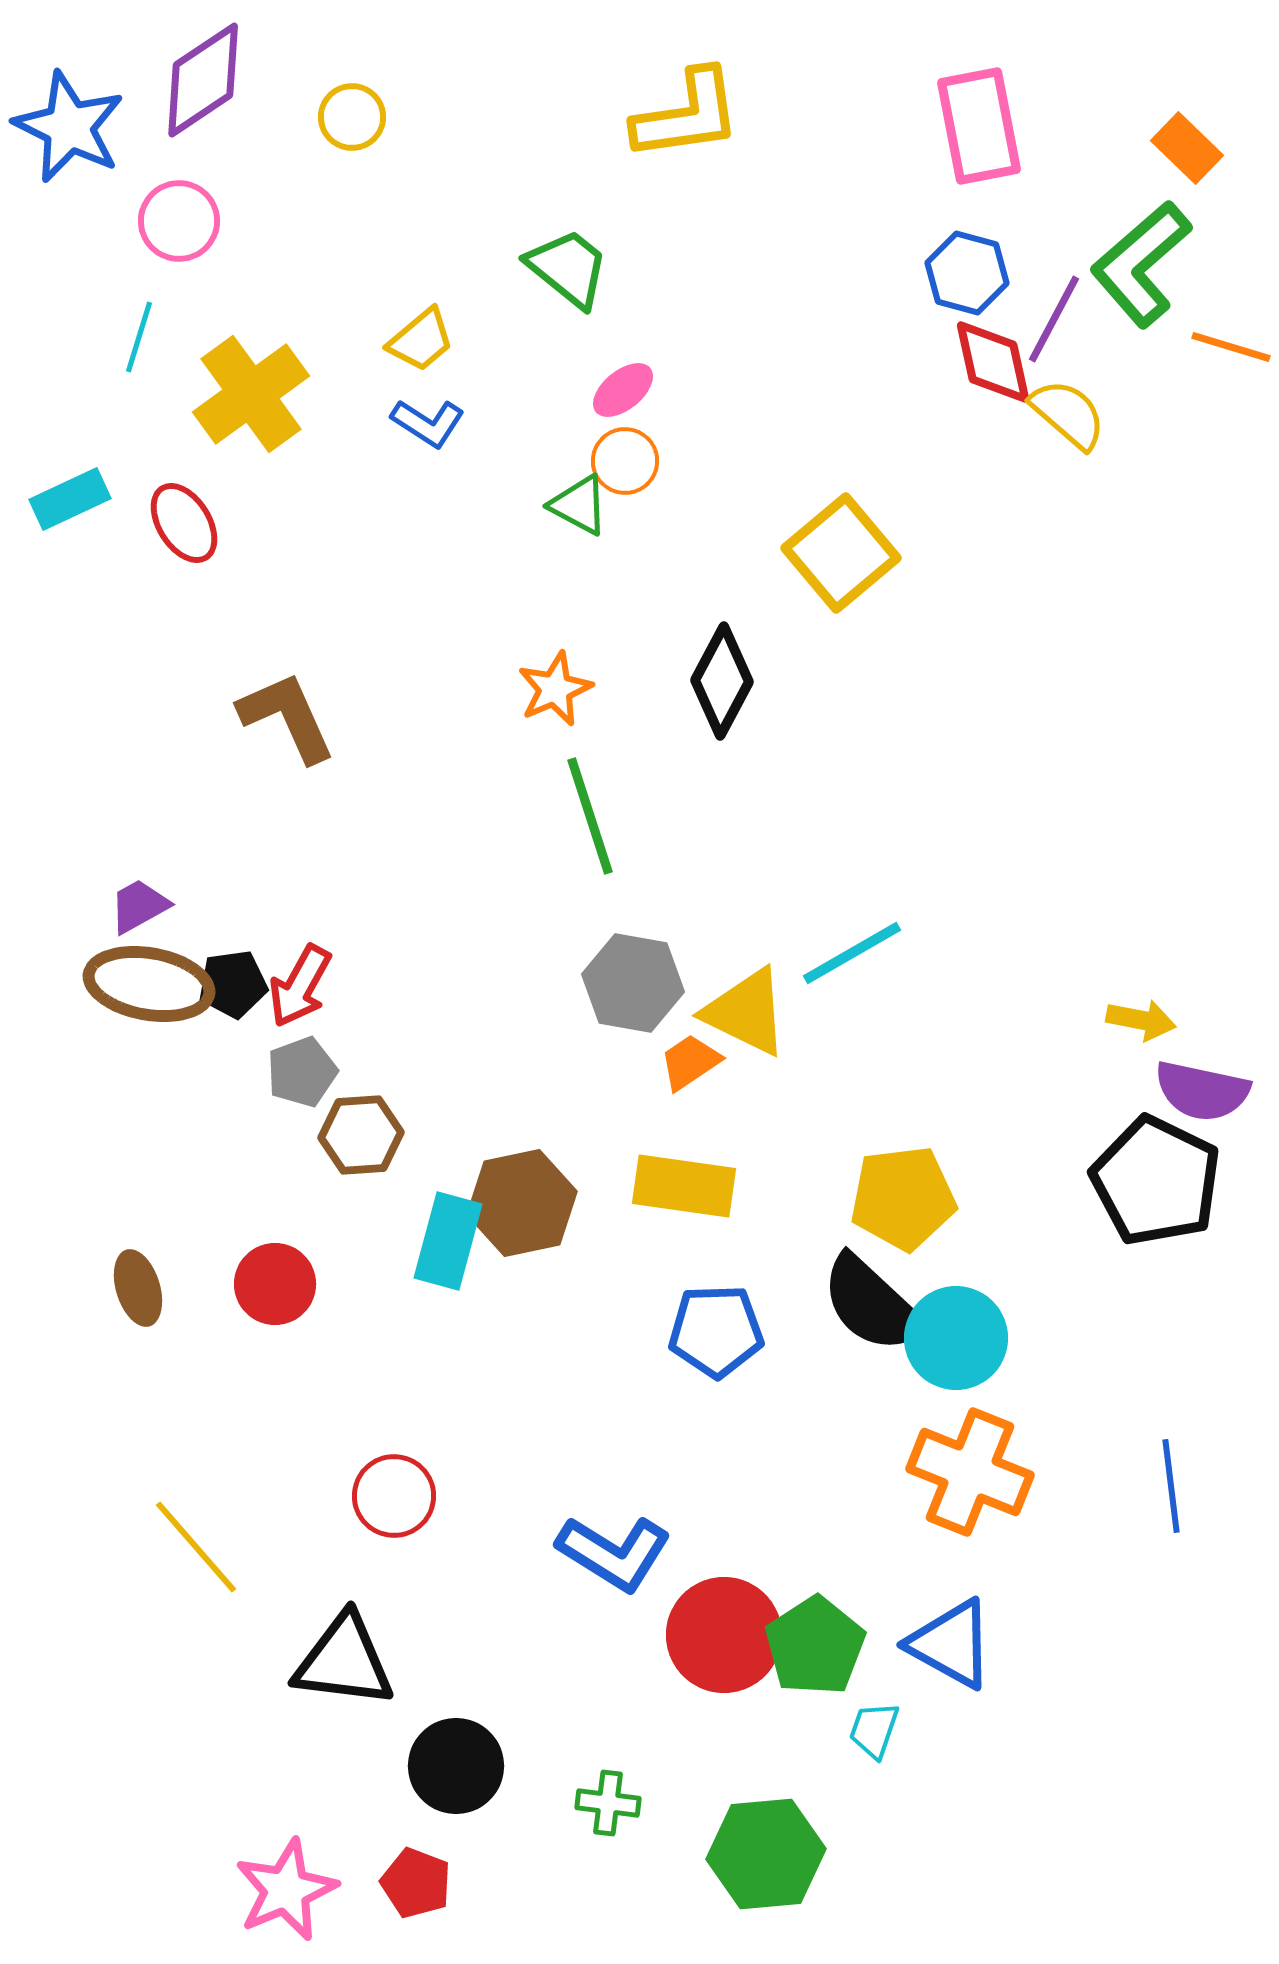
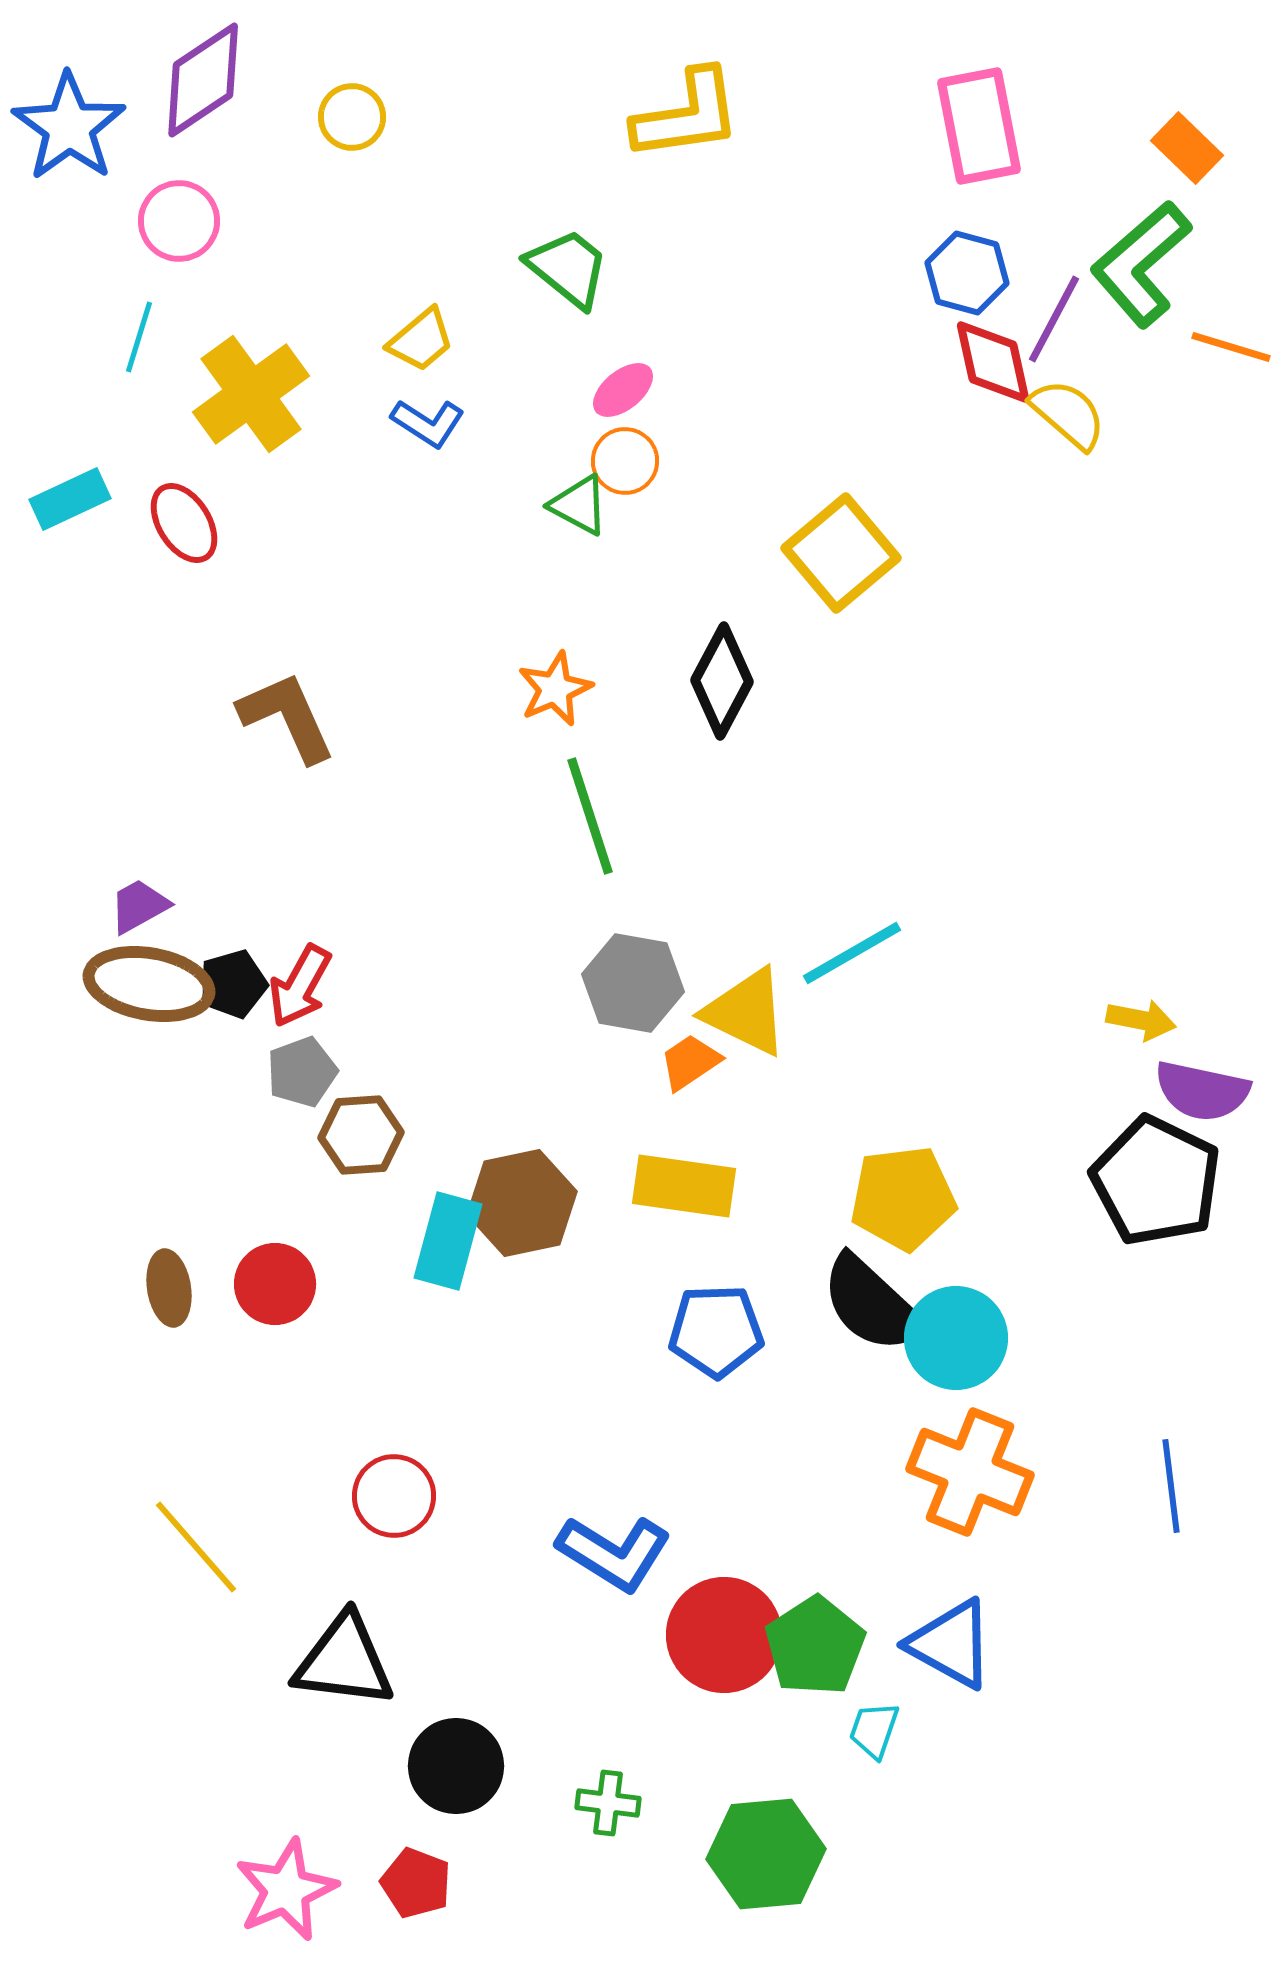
blue star at (69, 127): rotated 10 degrees clockwise
black pentagon at (233, 984): rotated 8 degrees counterclockwise
brown ellipse at (138, 1288): moved 31 px right; rotated 8 degrees clockwise
